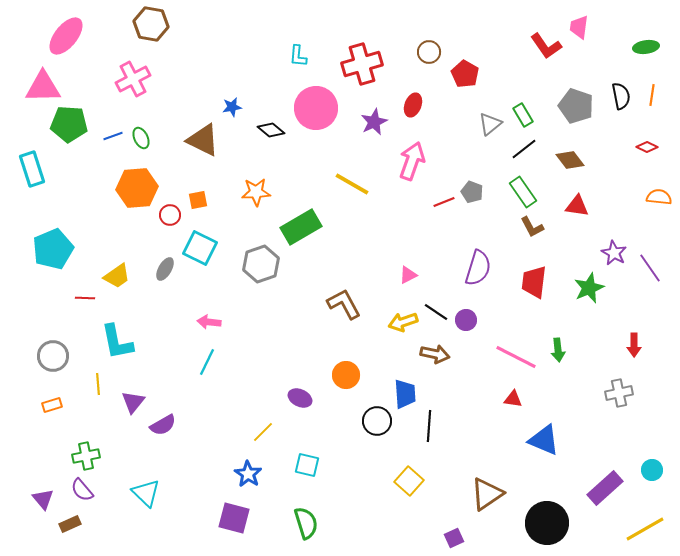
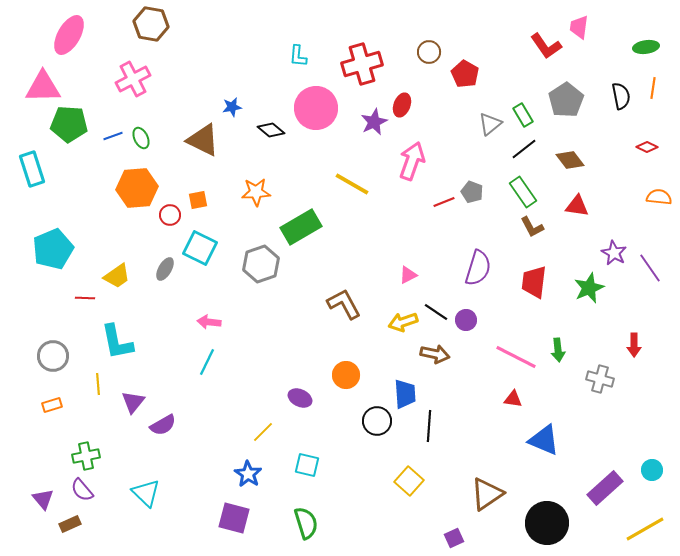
pink ellipse at (66, 36): moved 3 px right, 1 px up; rotated 9 degrees counterclockwise
orange line at (652, 95): moved 1 px right, 7 px up
red ellipse at (413, 105): moved 11 px left
gray pentagon at (576, 106): moved 10 px left, 6 px up; rotated 20 degrees clockwise
gray cross at (619, 393): moved 19 px left, 14 px up; rotated 28 degrees clockwise
